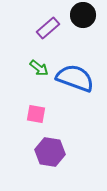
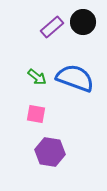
black circle: moved 7 px down
purple rectangle: moved 4 px right, 1 px up
green arrow: moved 2 px left, 9 px down
